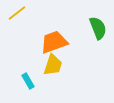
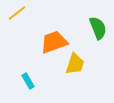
yellow trapezoid: moved 22 px right, 1 px up
